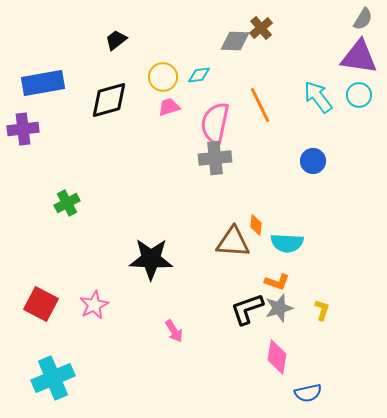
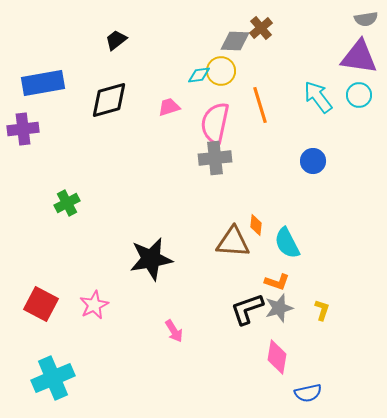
gray semicircle: moved 3 px right; rotated 50 degrees clockwise
yellow circle: moved 58 px right, 6 px up
orange line: rotated 9 degrees clockwise
cyan semicircle: rotated 60 degrees clockwise
black star: rotated 12 degrees counterclockwise
